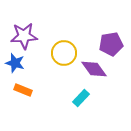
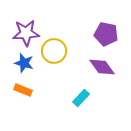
purple star: moved 2 px right, 3 px up
purple pentagon: moved 5 px left, 10 px up; rotated 20 degrees clockwise
yellow circle: moved 10 px left, 2 px up
blue star: moved 9 px right
purple diamond: moved 8 px right, 2 px up
